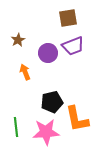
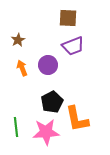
brown square: rotated 12 degrees clockwise
purple circle: moved 12 px down
orange arrow: moved 3 px left, 4 px up
black pentagon: rotated 15 degrees counterclockwise
